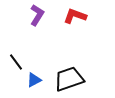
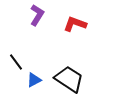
red L-shape: moved 8 px down
black trapezoid: rotated 52 degrees clockwise
